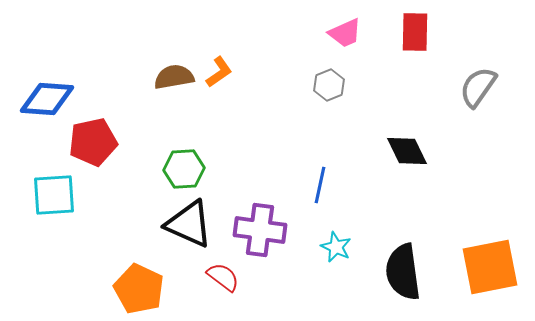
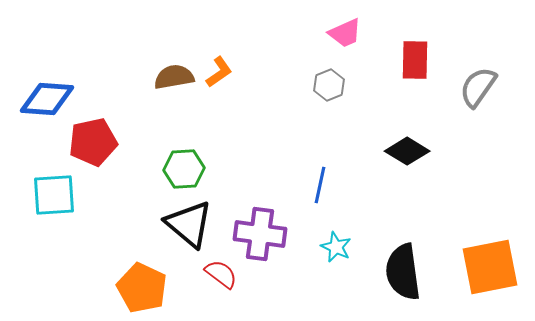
red rectangle: moved 28 px down
black diamond: rotated 33 degrees counterclockwise
black triangle: rotated 16 degrees clockwise
purple cross: moved 4 px down
red semicircle: moved 2 px left, 3 px up
orange pentagon: moved 3 px right, 1 px up
